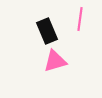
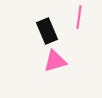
pink line: moved 1 px left, 2 px up
